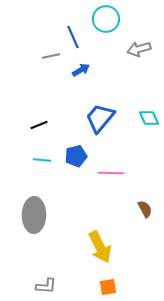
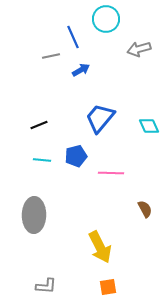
cyan diamond: moved 8 px down
